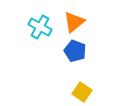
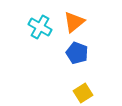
blue pentagon: moved 2 px right, 2 px down
yellow square: moved 1 px right, 1 px down; rotated 24 degrees clockwise
